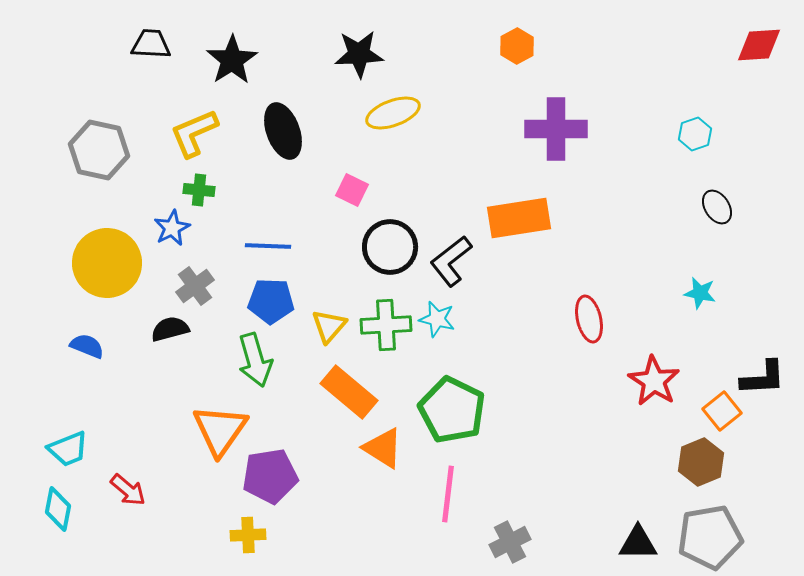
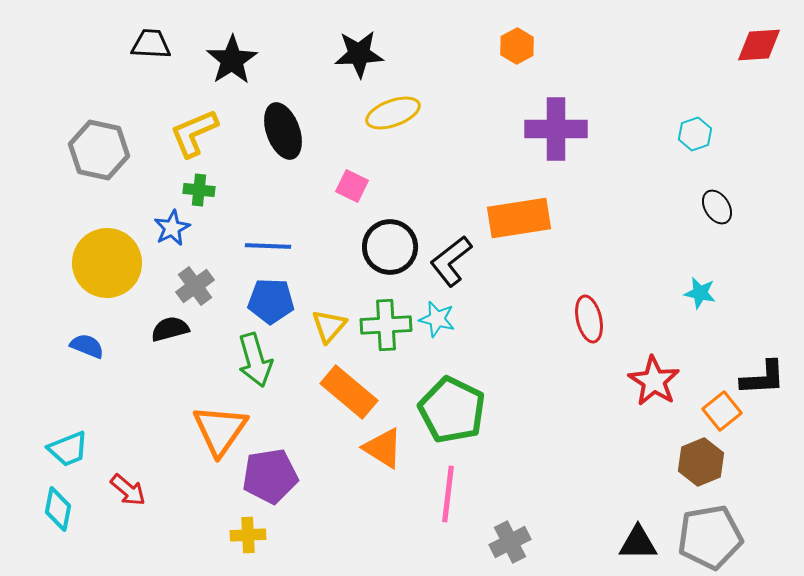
pink square at (352, 190): moved 4 px up
